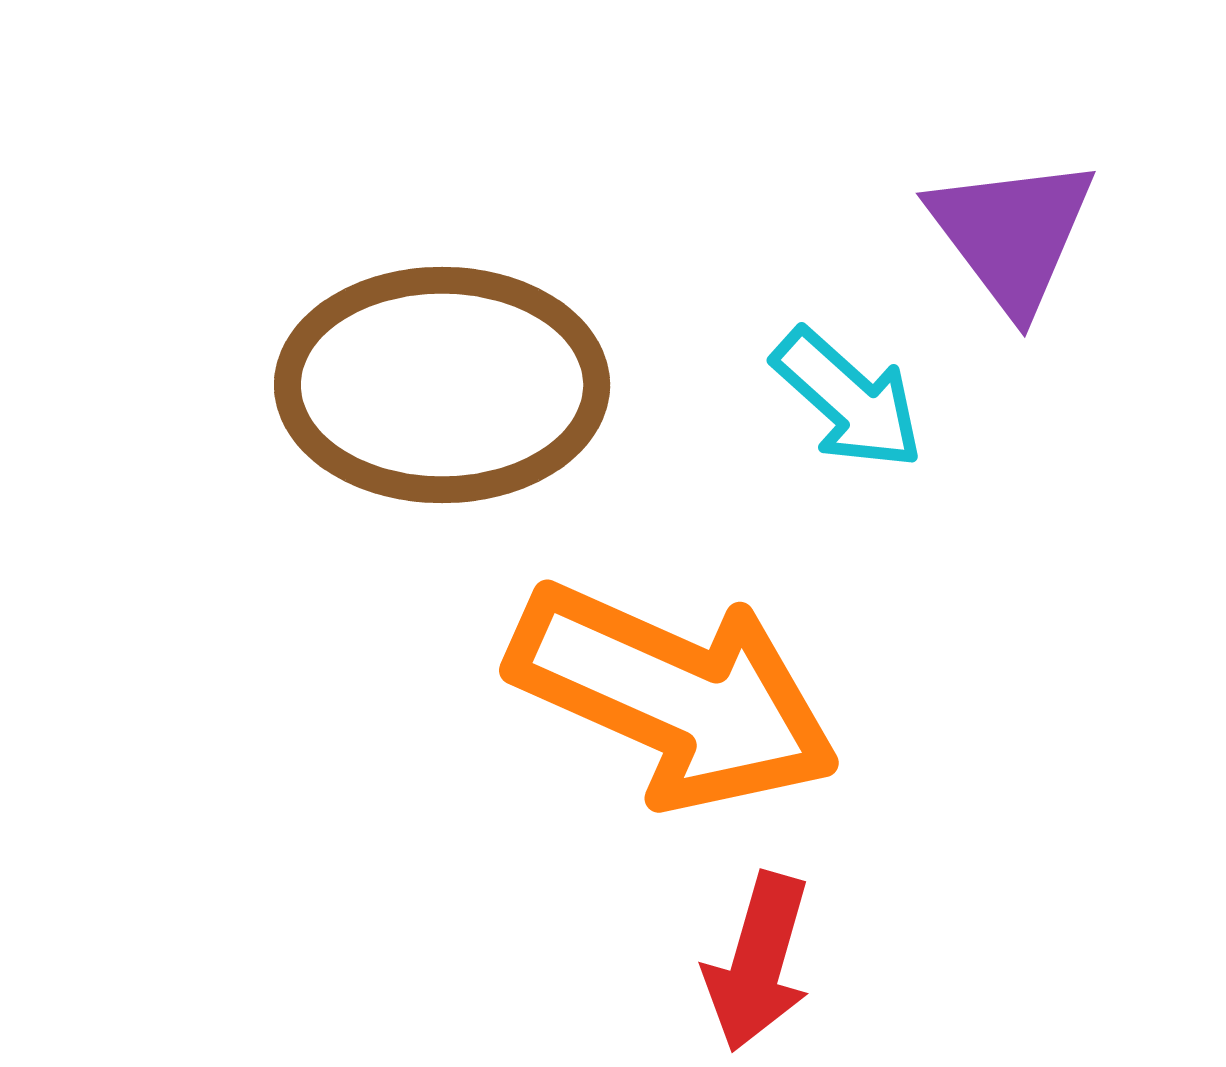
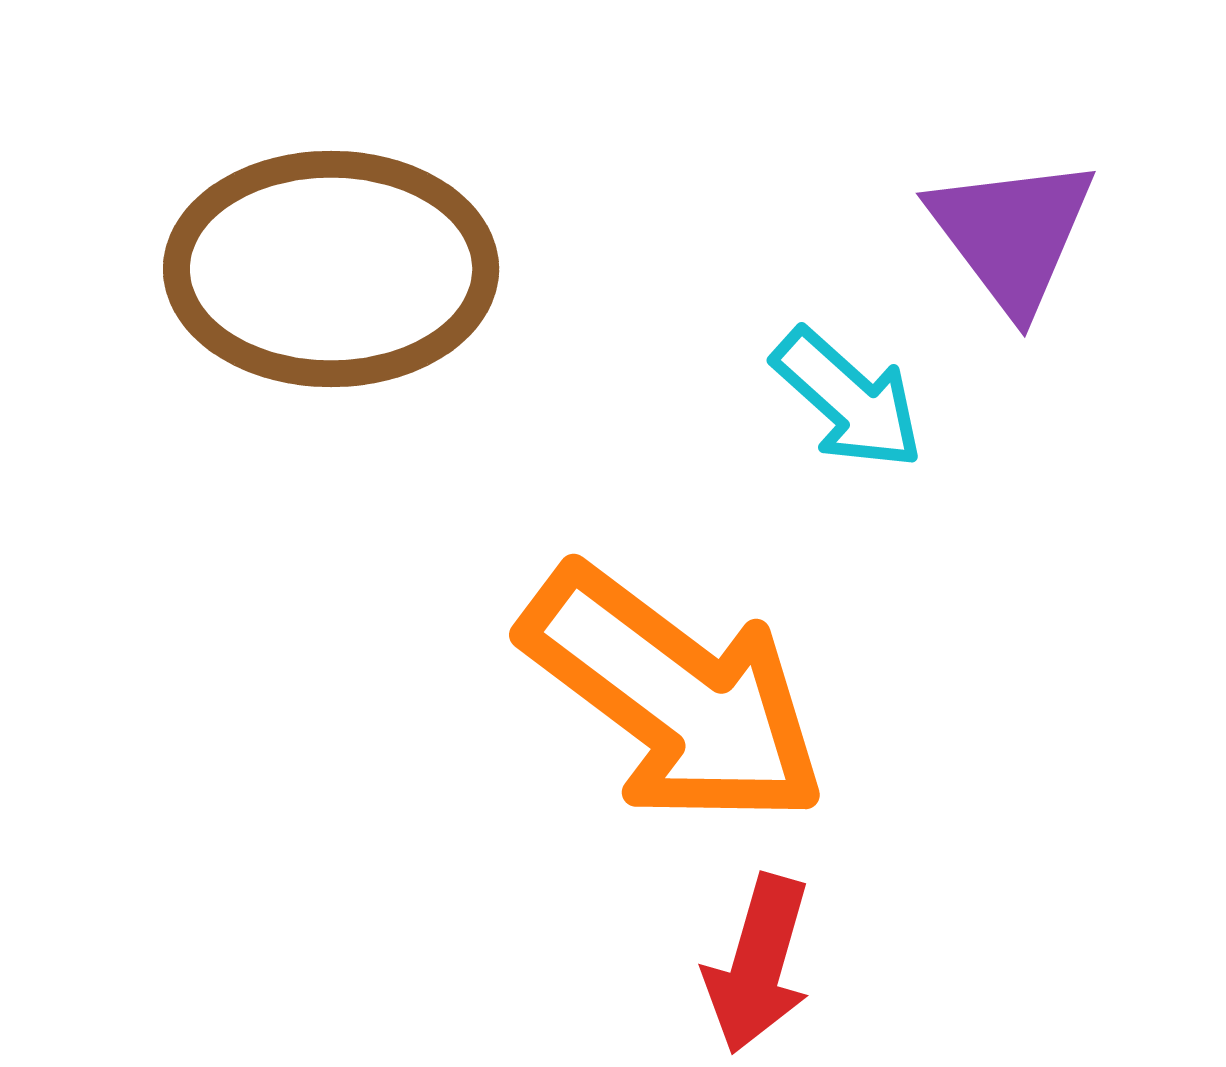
brown ellipse: moved 111 px left, 116 px up
orange arrow: rotated 13 degrees clockwise
red arrow: moved 2 px down
